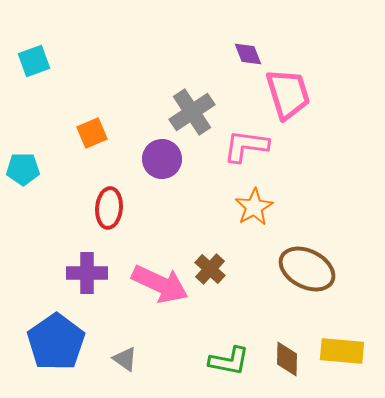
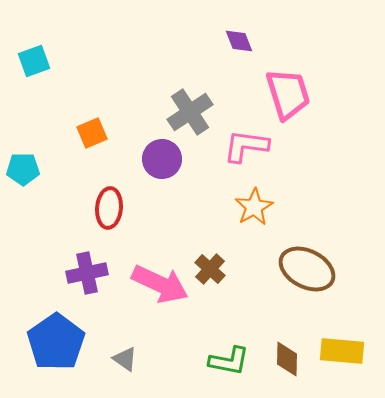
purple diamond: moved 9 px left, 13 px up
gray cross: moved 2 px left
purple cross: rotated 12 degrees counterclockwise
